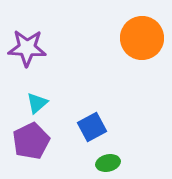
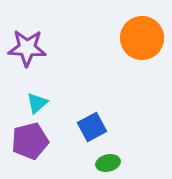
purple pentagon: moved 1 px left; rotated 12 degrees clockwise
